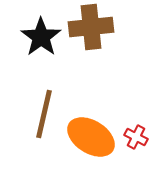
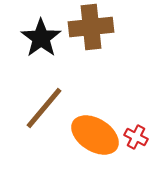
black star: moved 1 px down
brown line: moved 6 px up; rotated 27 degrees clockwise
orange ellipse: moved 4 px right, 2 px up
